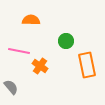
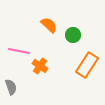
orange semicircle: moved 18 px right, 5 px down; rotated 42 degrees clockwise
green circle: moved 7 px right, 6 px up
orange rectangle: rotated 45 degrees clockwise
gray semicircle: rotated 21 degrees clockwise
